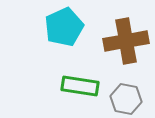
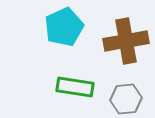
green rectangle: moved 5 px left, 1 px down
gray hexagon: rotated 16 degrees counterclockwise
